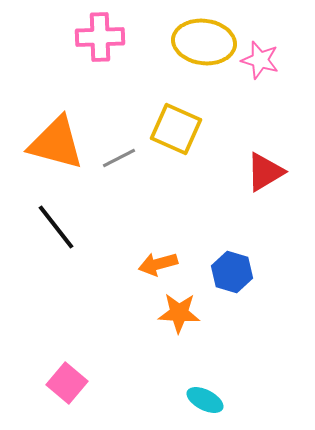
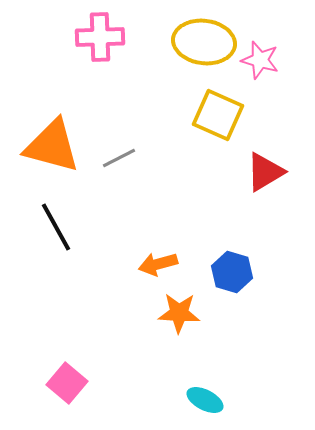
yellow square: moved 42 px right, 14 px up
orange triangle: moved 4 px left, 3 px down
black line: rotated 9 degrees clockwise
